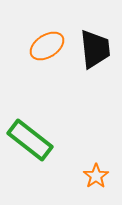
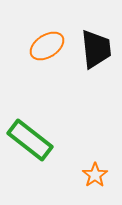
black trapezoid: moved 1 px right
orange star: moved 1 px left, 1 px up
